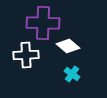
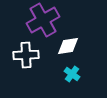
purple cross: moved 3 px up; rotated 32 degrees counterclockwise
white diamond: rotated 50 degrees counterclockwise
